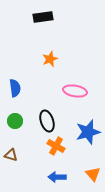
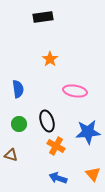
orange star: rotated 14 degrees counterclockwise
blue semicircle: moved 3 px right, 1 px down
green circle: moved 4 px right, 3 px down
blue star: rotated 10 degrees clockwise
blue arrow: moved 1 px right, 1 px down; rotated 18 degrees clockwise
